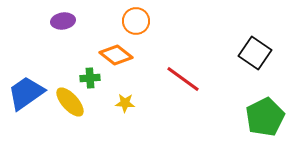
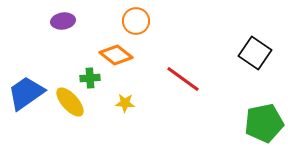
green pentagon: moved 1 px left, 6 px down; rotated 15 degrees clockwise
